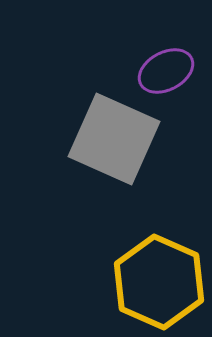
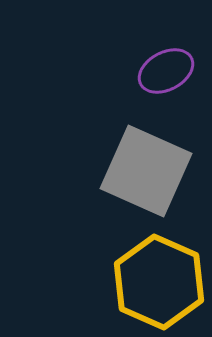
gray square: moved 32 px right, 32 px down
